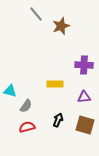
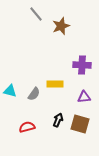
purple cross: moved 2 px left
gray semicircle: moved 8 px right, 12 px up
brown square: moved 5 px left, 1 px up
